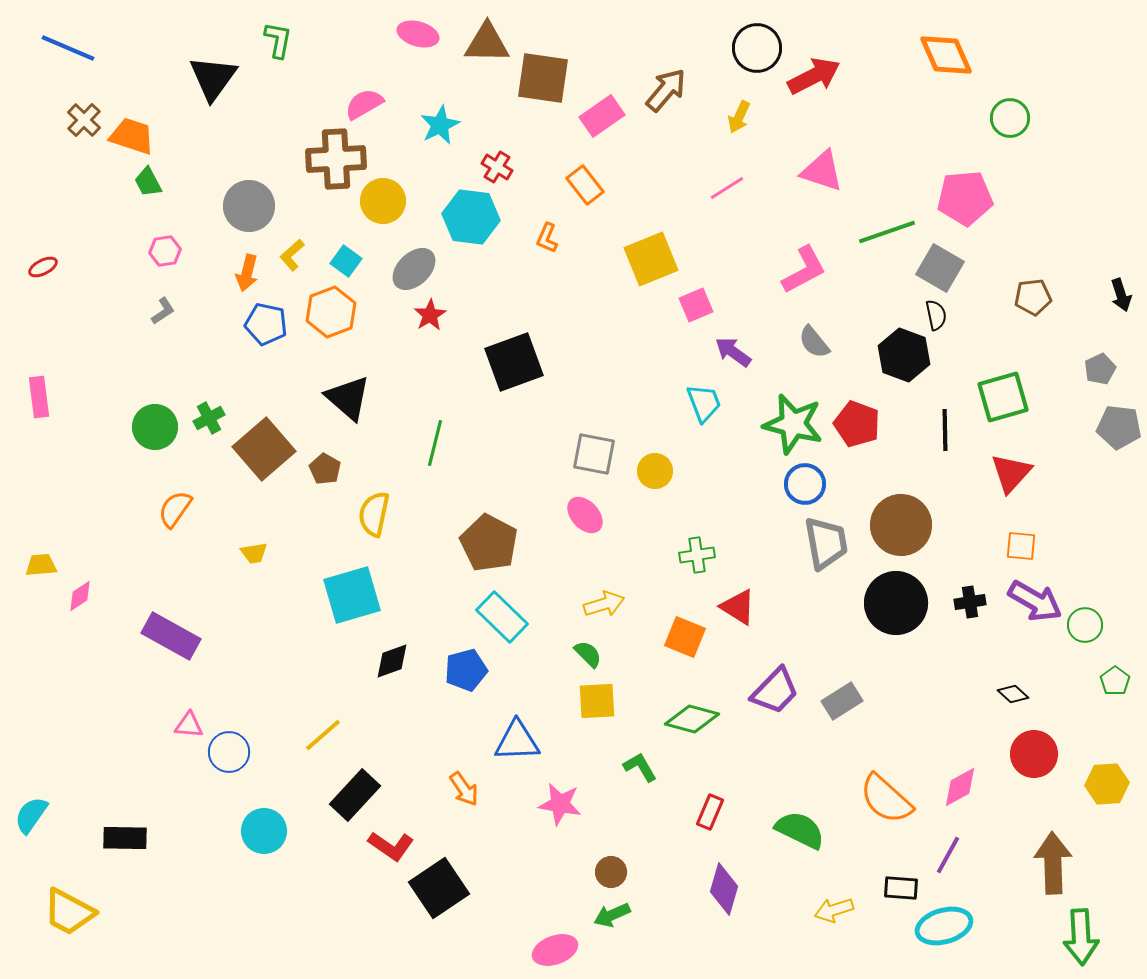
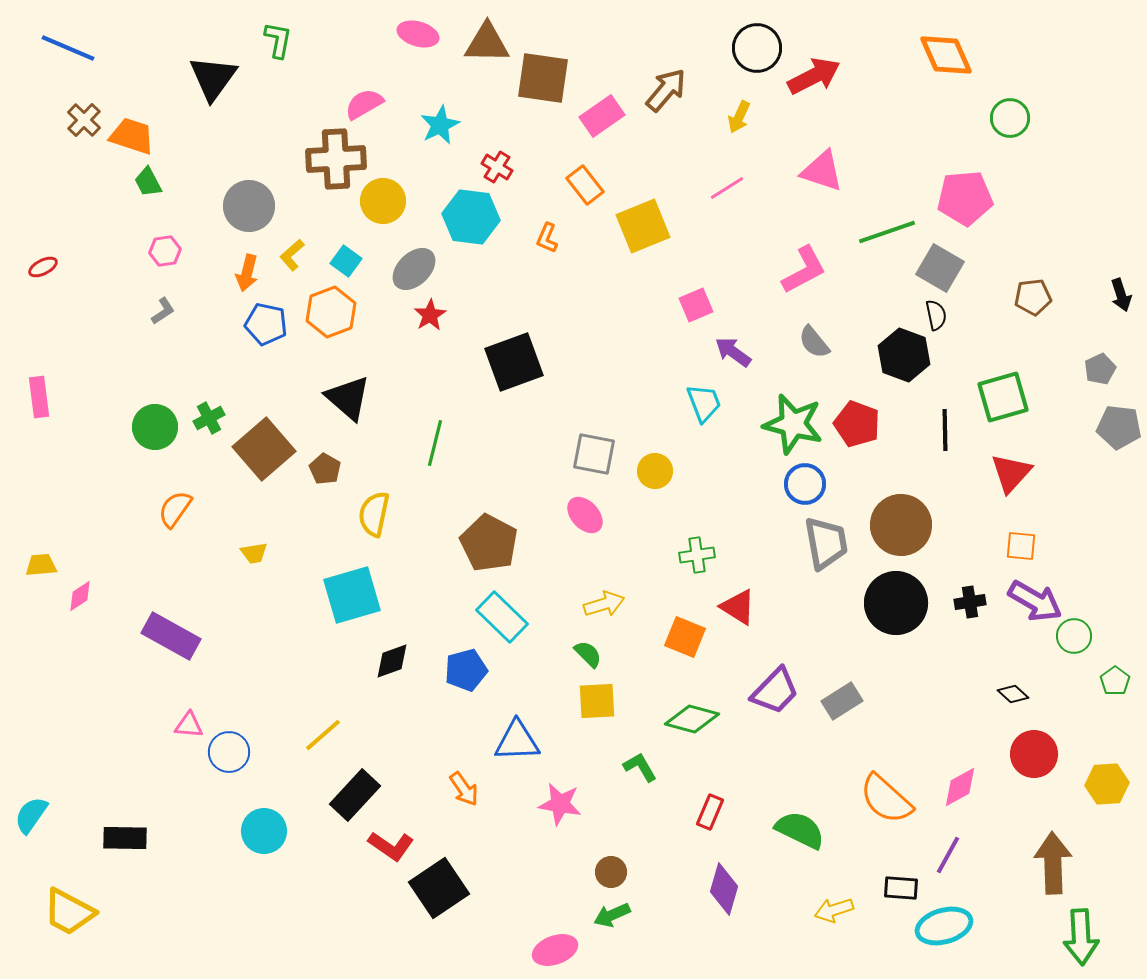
yellow square at (651, 259): moved 8 px left, 33 px up
green circle at (1085, 625): moved 11 px left, 11 px down
